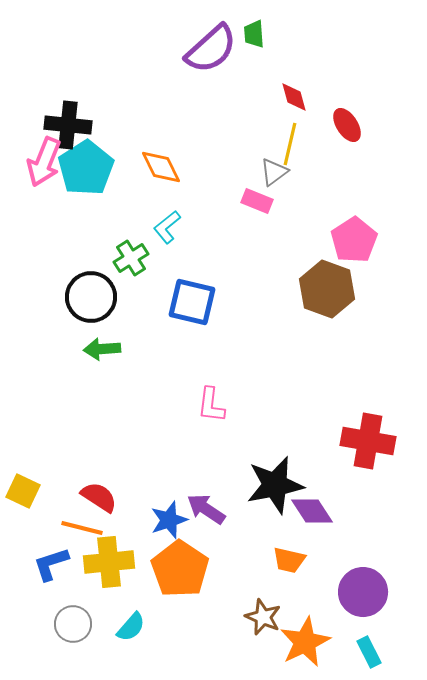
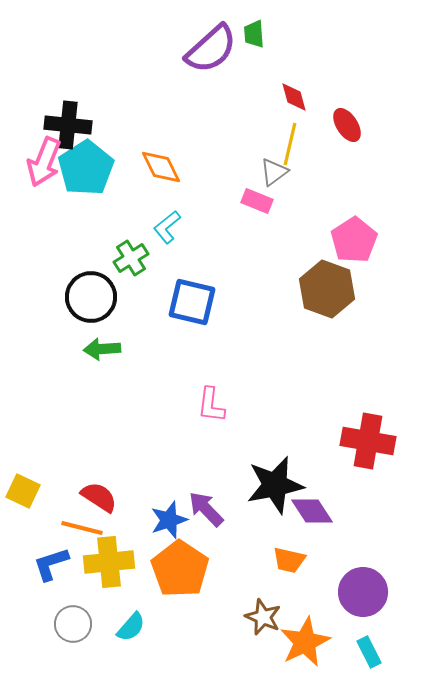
purple arrow: rotated 12 degrees clockwise
